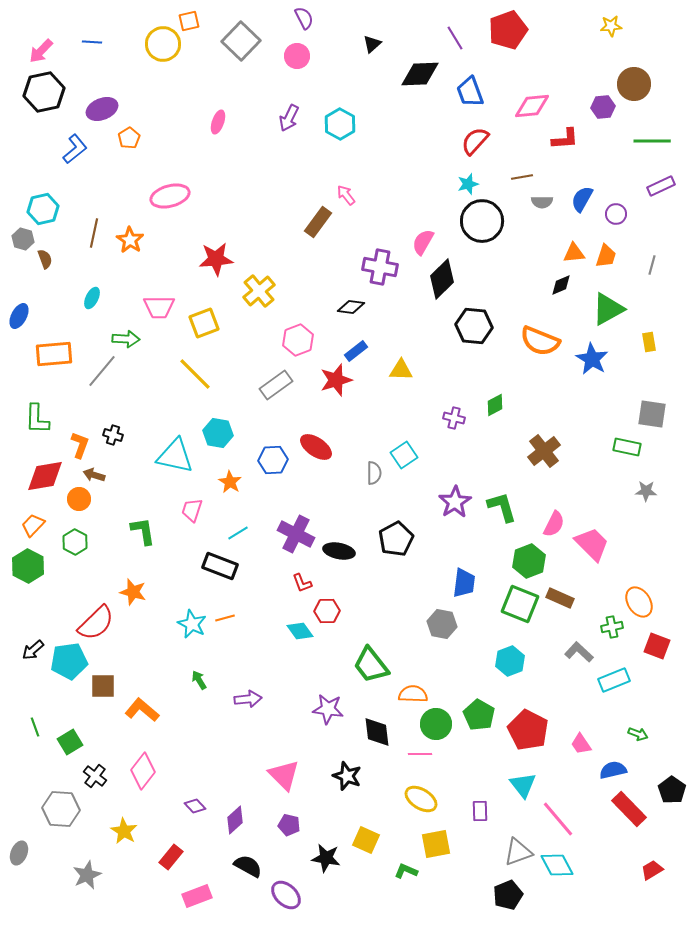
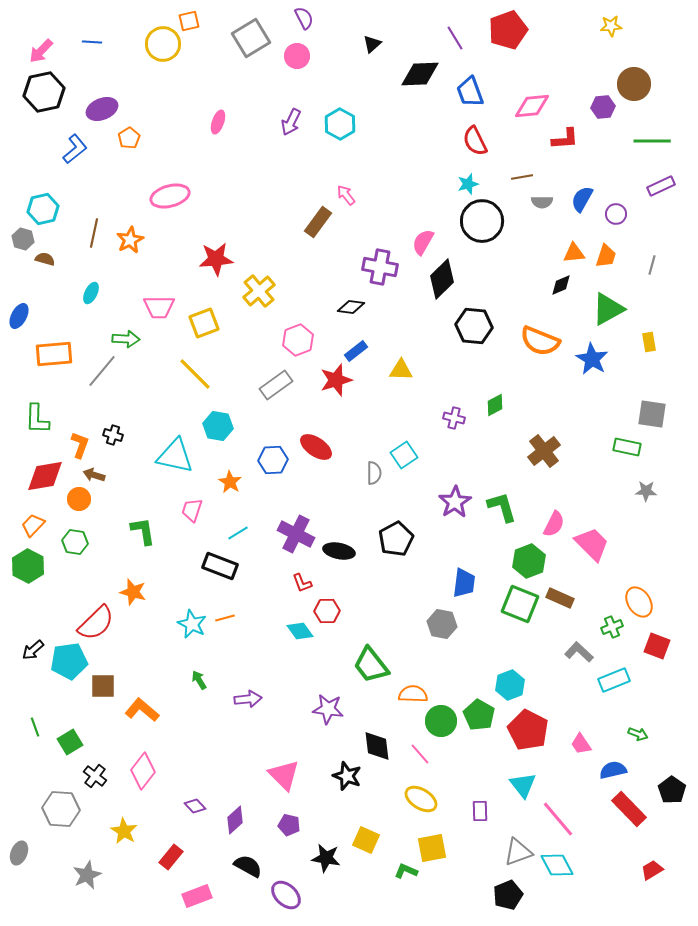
gray square at (241, 41): moved 10 px right, 3 px up; rotated 15 degrees clockwise
purple arrow at (289, 118): moved 2 px right, 4 px down
red semicircle at (475, 141): rotated 68 degrees counterclockwise
orange star at (130, 240): rotated 12 degrees clockwise
brown semicircle at (45, 259): rotated 54 degrees counterclockwise
cyan ellipse at (92, 298): moved 1 px left, 5 px up
cyan hexagon at (218, 433): moved 7 px up
green hexagon at (75, 542): rotated 20 degrees counterclockwise
green cross at (612, 627): rotated 10 degrees counterclockwise
cyan hexagon at (510, 661): moved 24 px down
green circle at (436, 724): moved 5 px right, 3 px up
black diamond at (377, 732): moved 14 px down
pink line at (420, 754): rotated 50 degrees clockwise
yellow square at (436, 844): moved 4 px left, 4 px down
